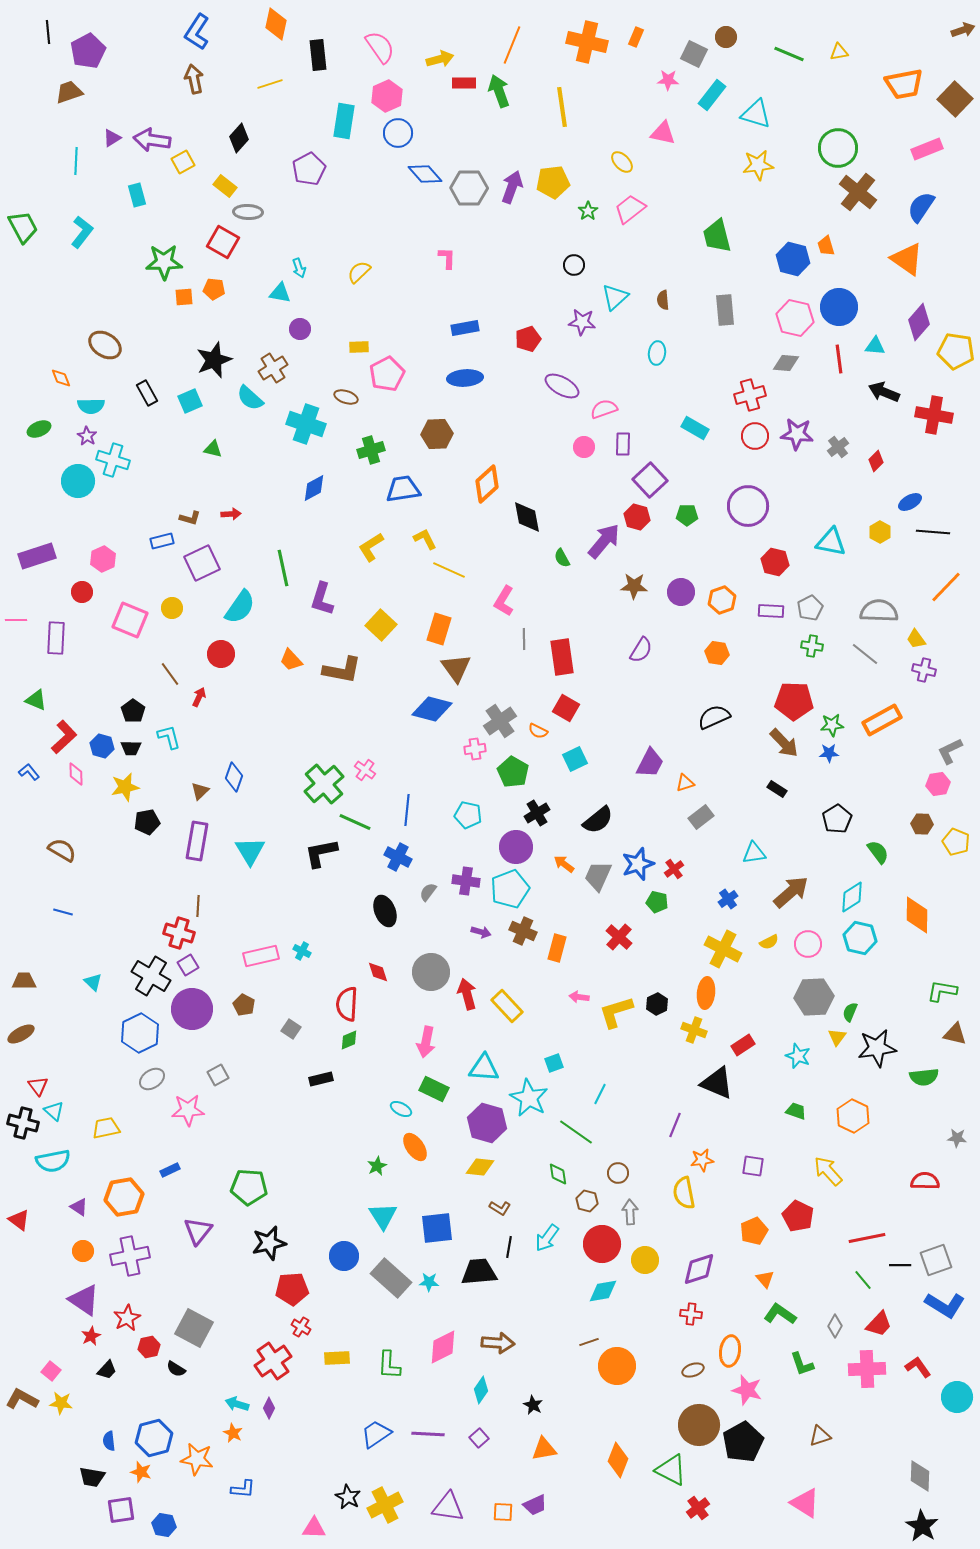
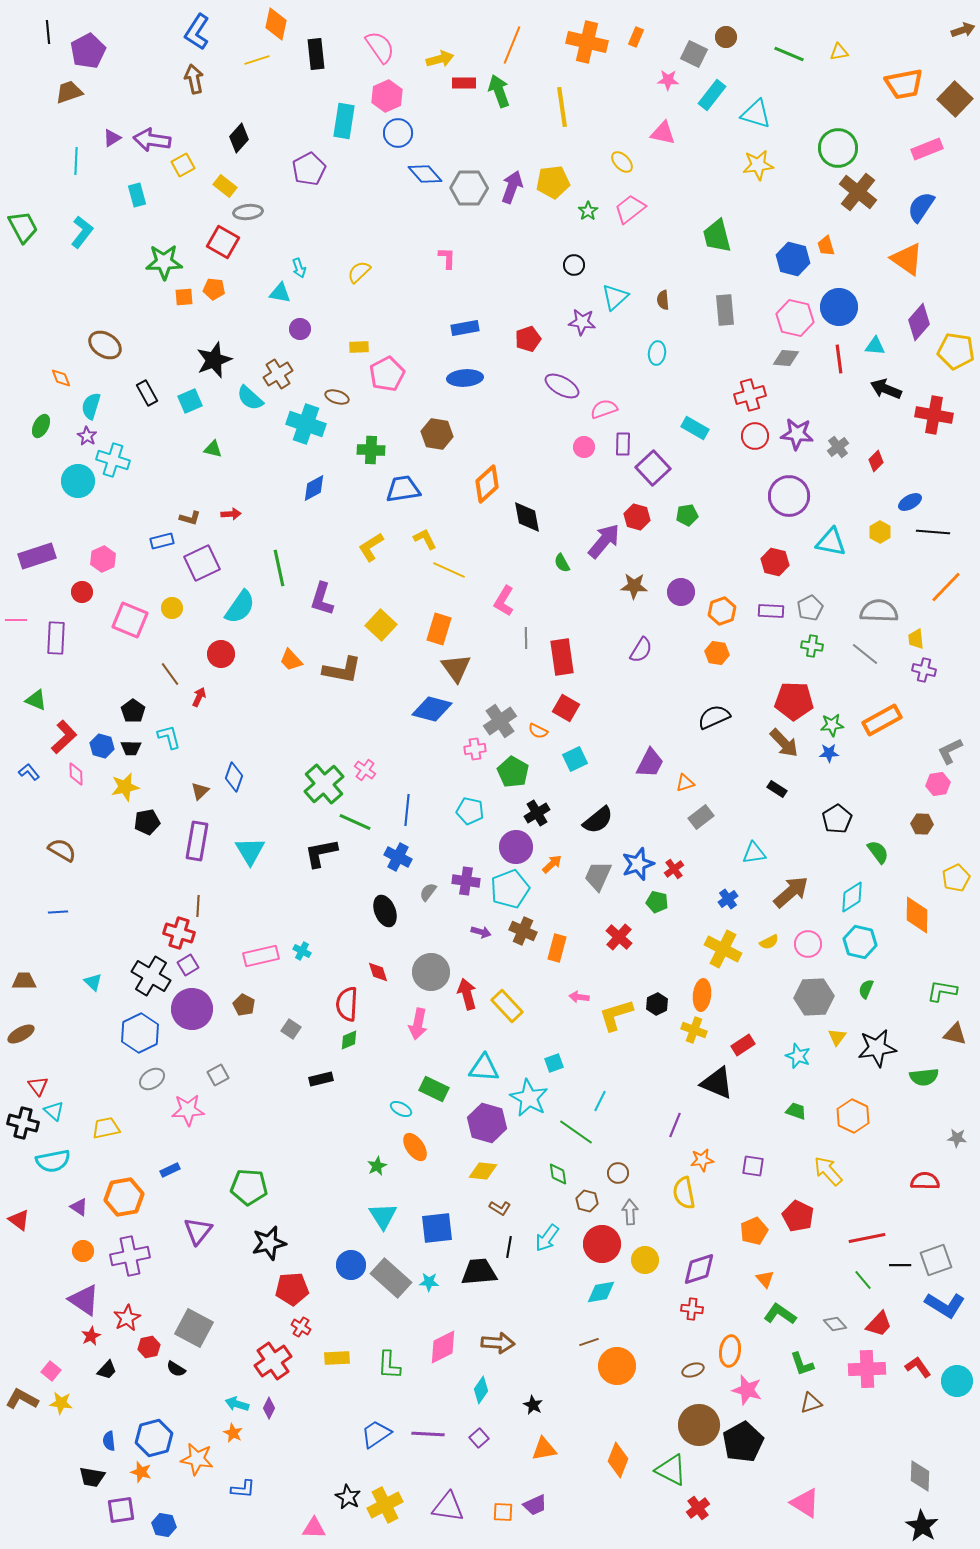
black rectangle at (318, 55): moved 2 px left, 1 px up
yellow line at (270, 84): moved 13 px left, 24 px up
yellow square at (183, 162): moved 3 px down
gray ellipse at (248, 212): rotated 8 degrees counterclockwise
gray diamond at (786, 363): moved 5 px up
brown cross at (273, 368): moved 5 px right, 6 px down
black arrow at (884, 392): moved 2 px right, 3 px up
brown ellipse at (346, 397): moved 9 px left
cyan semicircle at (91, 406): rotated 108 degrees clockwise
green ellipse at (39, 429): moved 2 px right, 3 px up; rotated 40 degrees counterclockwise
brown hexagon at (437, 434): rotated 12 degrees clockwise
green cross at (371, 450): rotated 20 degrees clockwise
purple square at (650, 480): moved 3 px right, 12 px up
purple circle at (748, 506): moved 41 px right, 10 px up
green pentagon at (687, 515): rotated 10 degrees counterclockwise
green semicircle at (562, 558): moved 5 px down
green line at (283, 568): moved 4 px left
orange hexagon at (722, 600): moved 11 px down
gray line at (524, 639): moved 2 px right, 1 px up
yellow trapezoid at (916, 639): rotated 30 degrees clockwise
cyan pentagon at (468, 815): moved 2 px right, 4 px up
yellow pentagon at (956, 842): moved 36 px down; rotated 24 degrees clockwise
orange arrow at (564, 864): moved 12 px left; rotated 100 degrees clockwise
blue line at (63, 912): moved 5 px left; rotated 18 degrees counterclockwise
cyan hexagon at (860, 938): moved 4 px down
orange ellipse at (706, 993): moved 4 px left, 2 px down
yellow L-shape at (616, 1012): moved 3 px down
green semicircle at (850, 1012): moved 16 px right, 23 px up
pink arrow at (426, 1042): moved 8 px left, 18 px up
cyan line at (600, 1094): moved 7 px down
yellow diamond at (480, 1167): moved 3 px right, 4 px down
blue circle at (344, 1256): moved 7 px right, 9 px down
cyan diamond at (603, 1291): moved 2 px left, 1 px down
red cross at (691, 1314): moved 1 px right, 5 px up
gray diamond at (835, 1326): moved 2 px up; rotated 70 degrees counterclockwise
cyan circle at (957, 1397): moved 16 px up
brown triangle at (820, 1436): moved 9 px left, 33 px up
